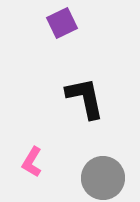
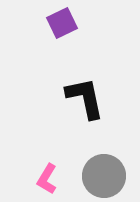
pink L-shape: moved 15 px right, 17 px down
gray circle: moved 1 px right, 2 px up
